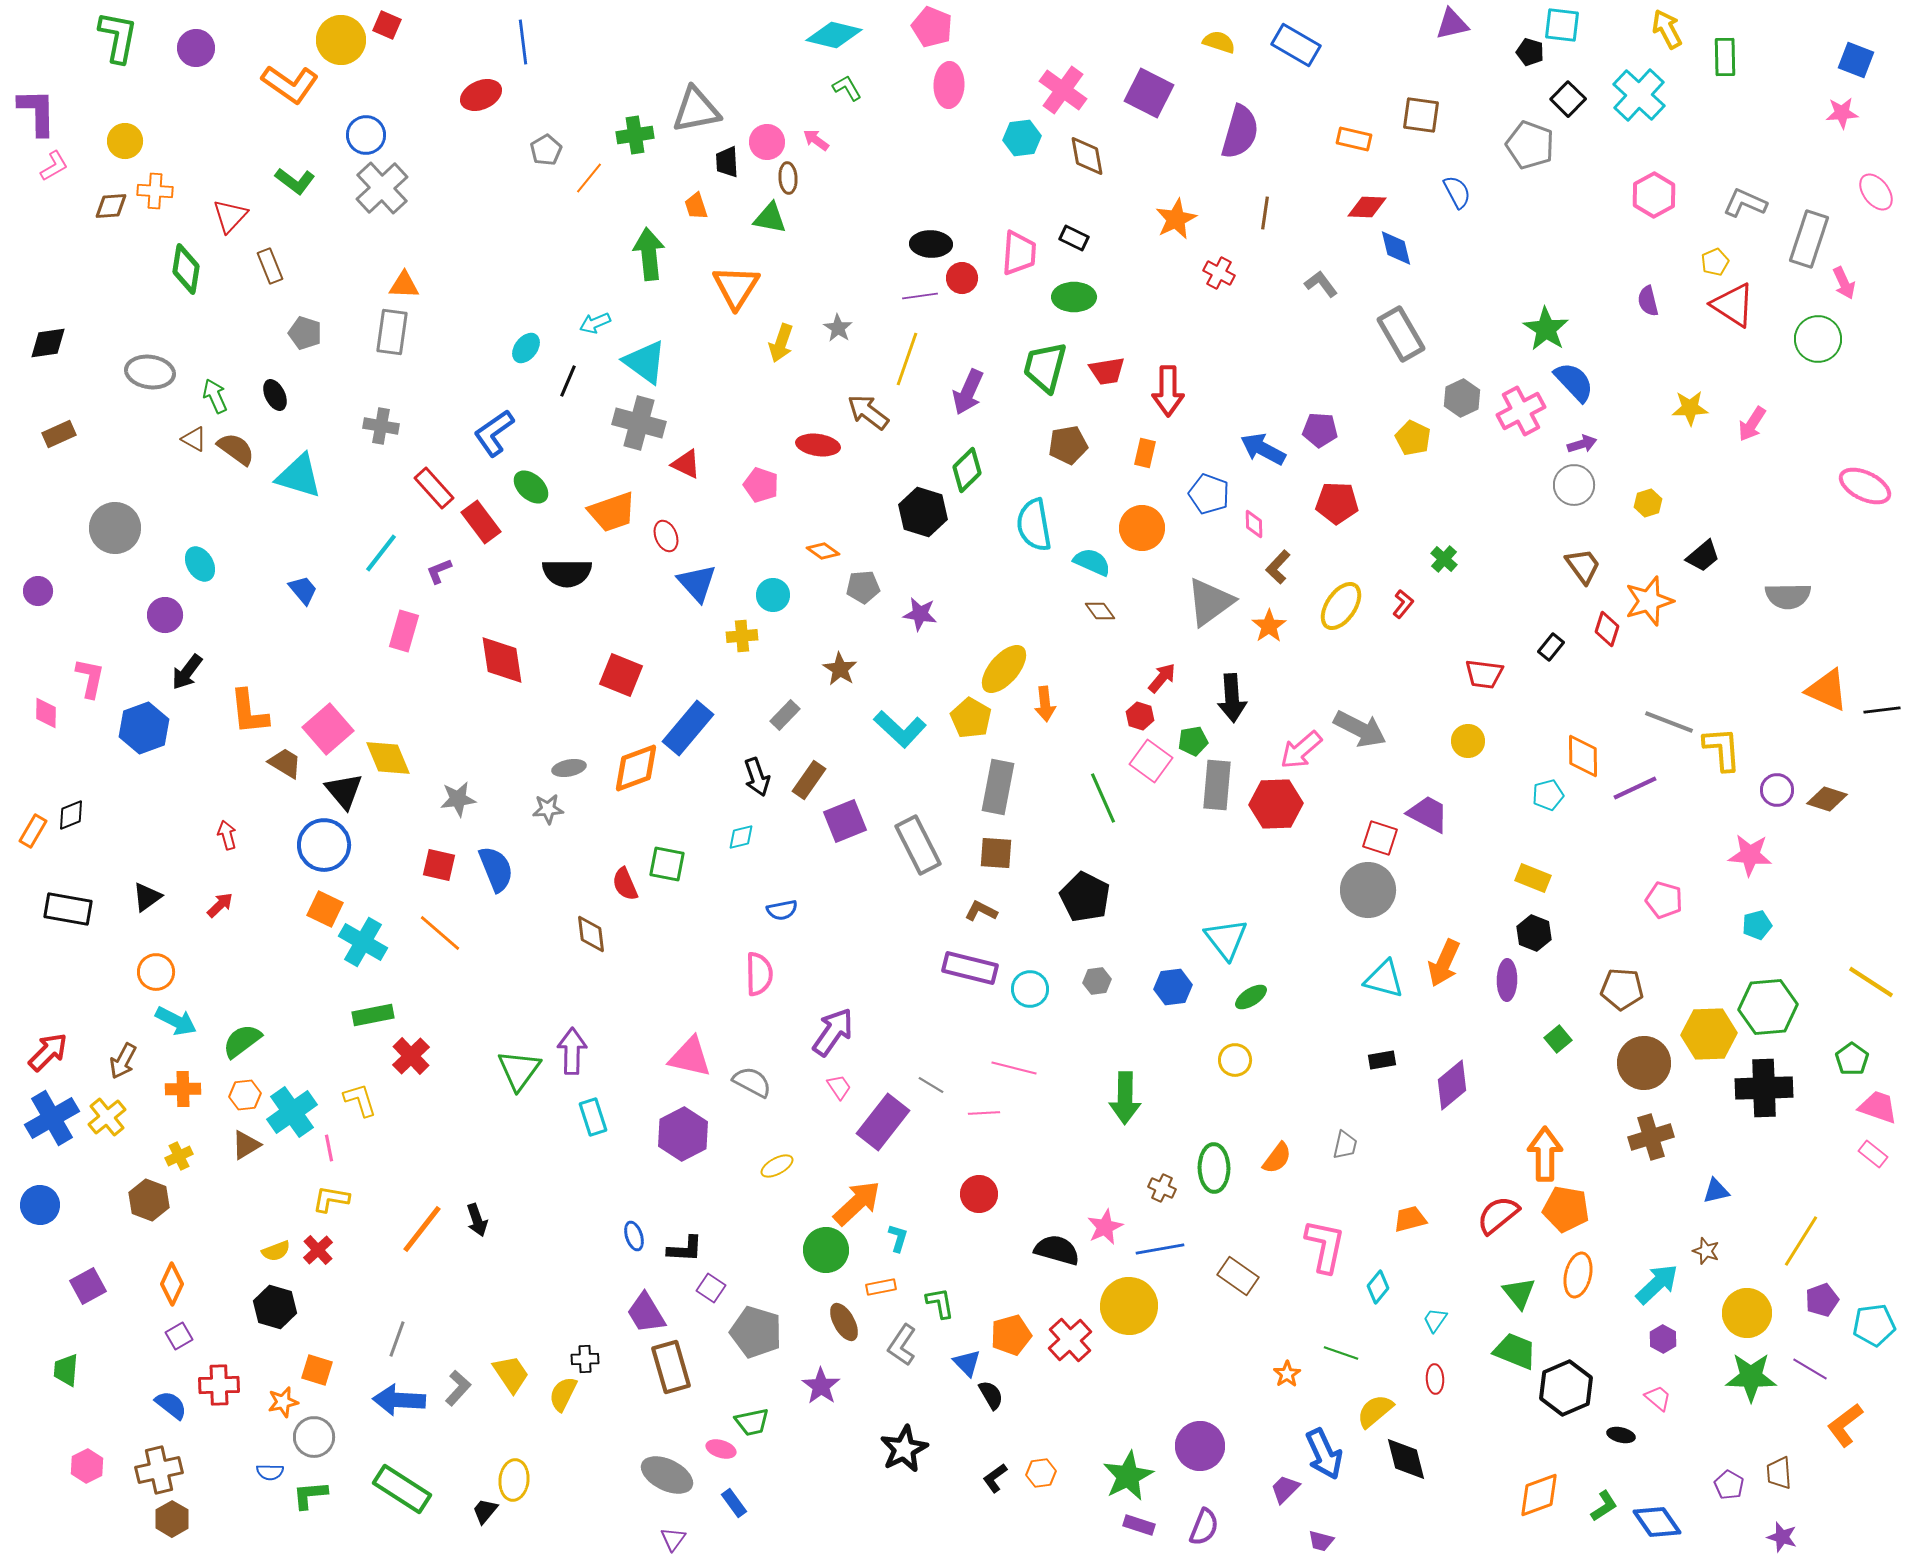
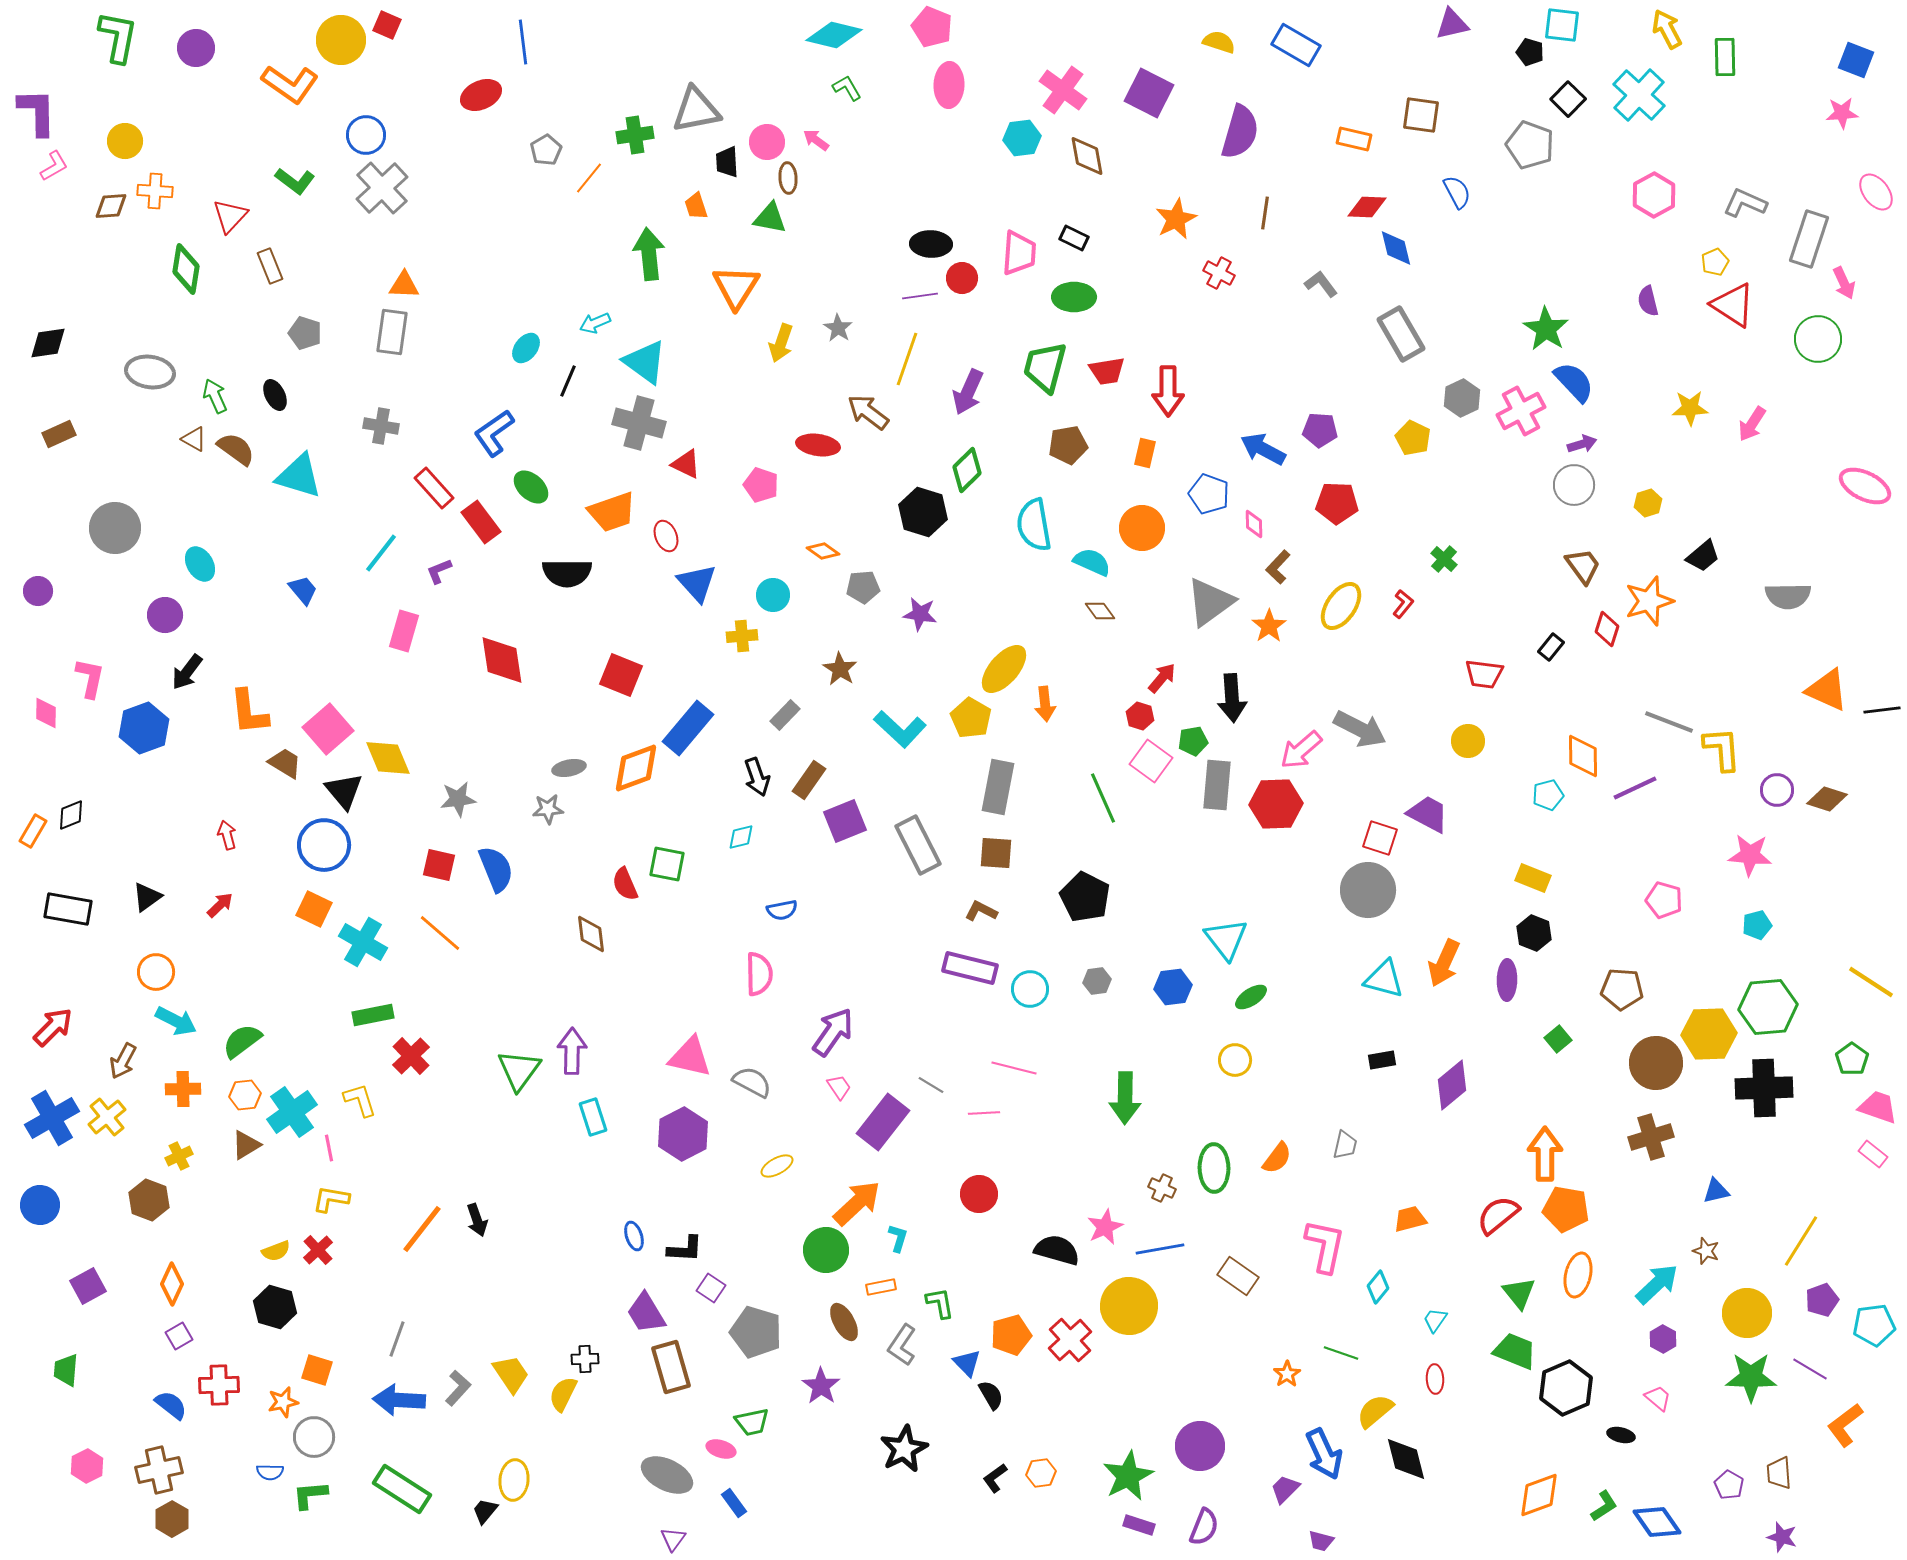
orange square at (325, 909): moved 11 px left
red arrow at (48, 1052): moved 5 px right, 25 px up
brown circle at (1644, 1063): moved 12 px right
